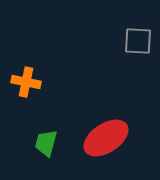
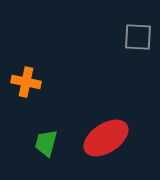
gray square: moved 4 px up
